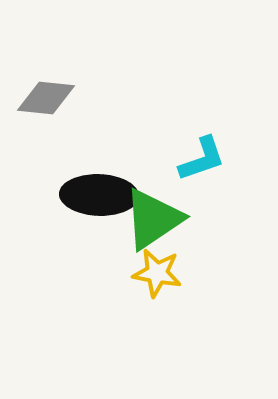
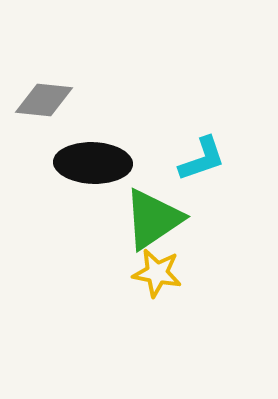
gray diamond: moved 2 px left, 2 px down
black ellipse: moved 6 px left, 32 px up
